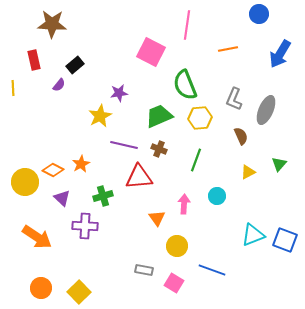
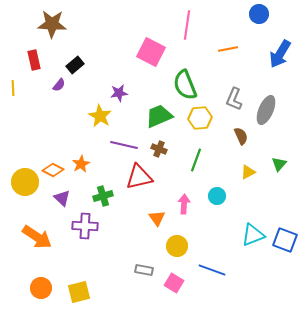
yellow star at (100, 116): rotated 15 degrees counterclockwise
red triangle at (139, 177): rotated 8 degrees counterclockwise
yellow square at (79, 292): rotated 30 degrees clockwise
